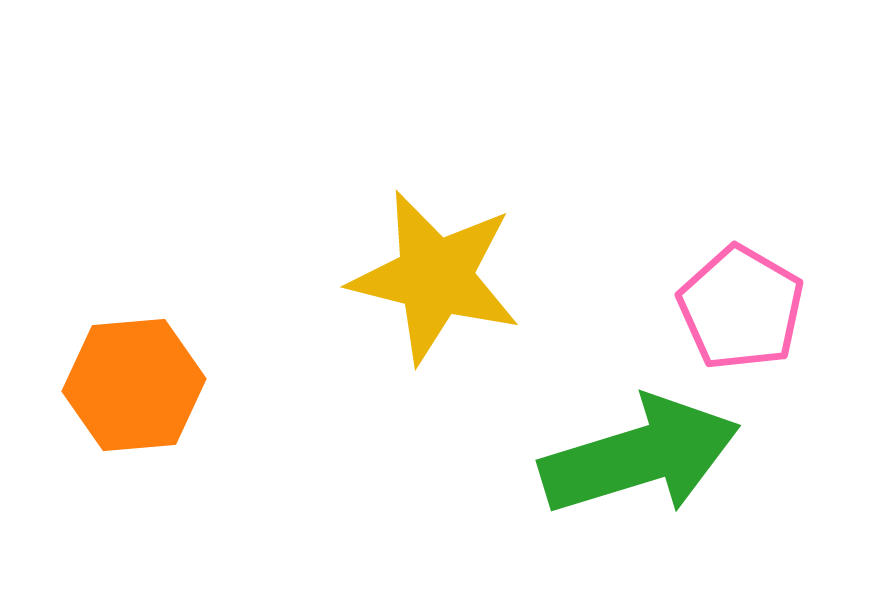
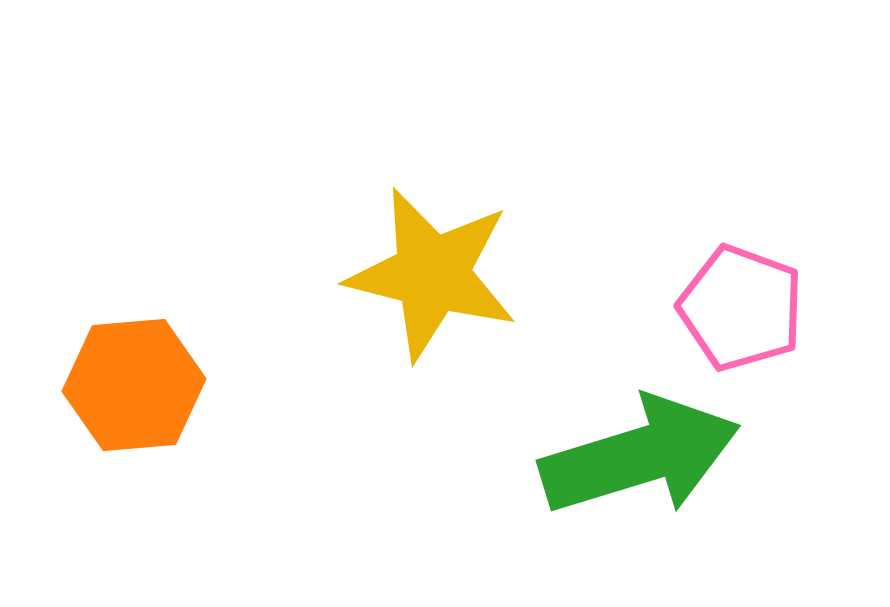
yellow star: moved 3 px left, 3 px up
pink pentagon: rotated 10 degrees counterclockwise
